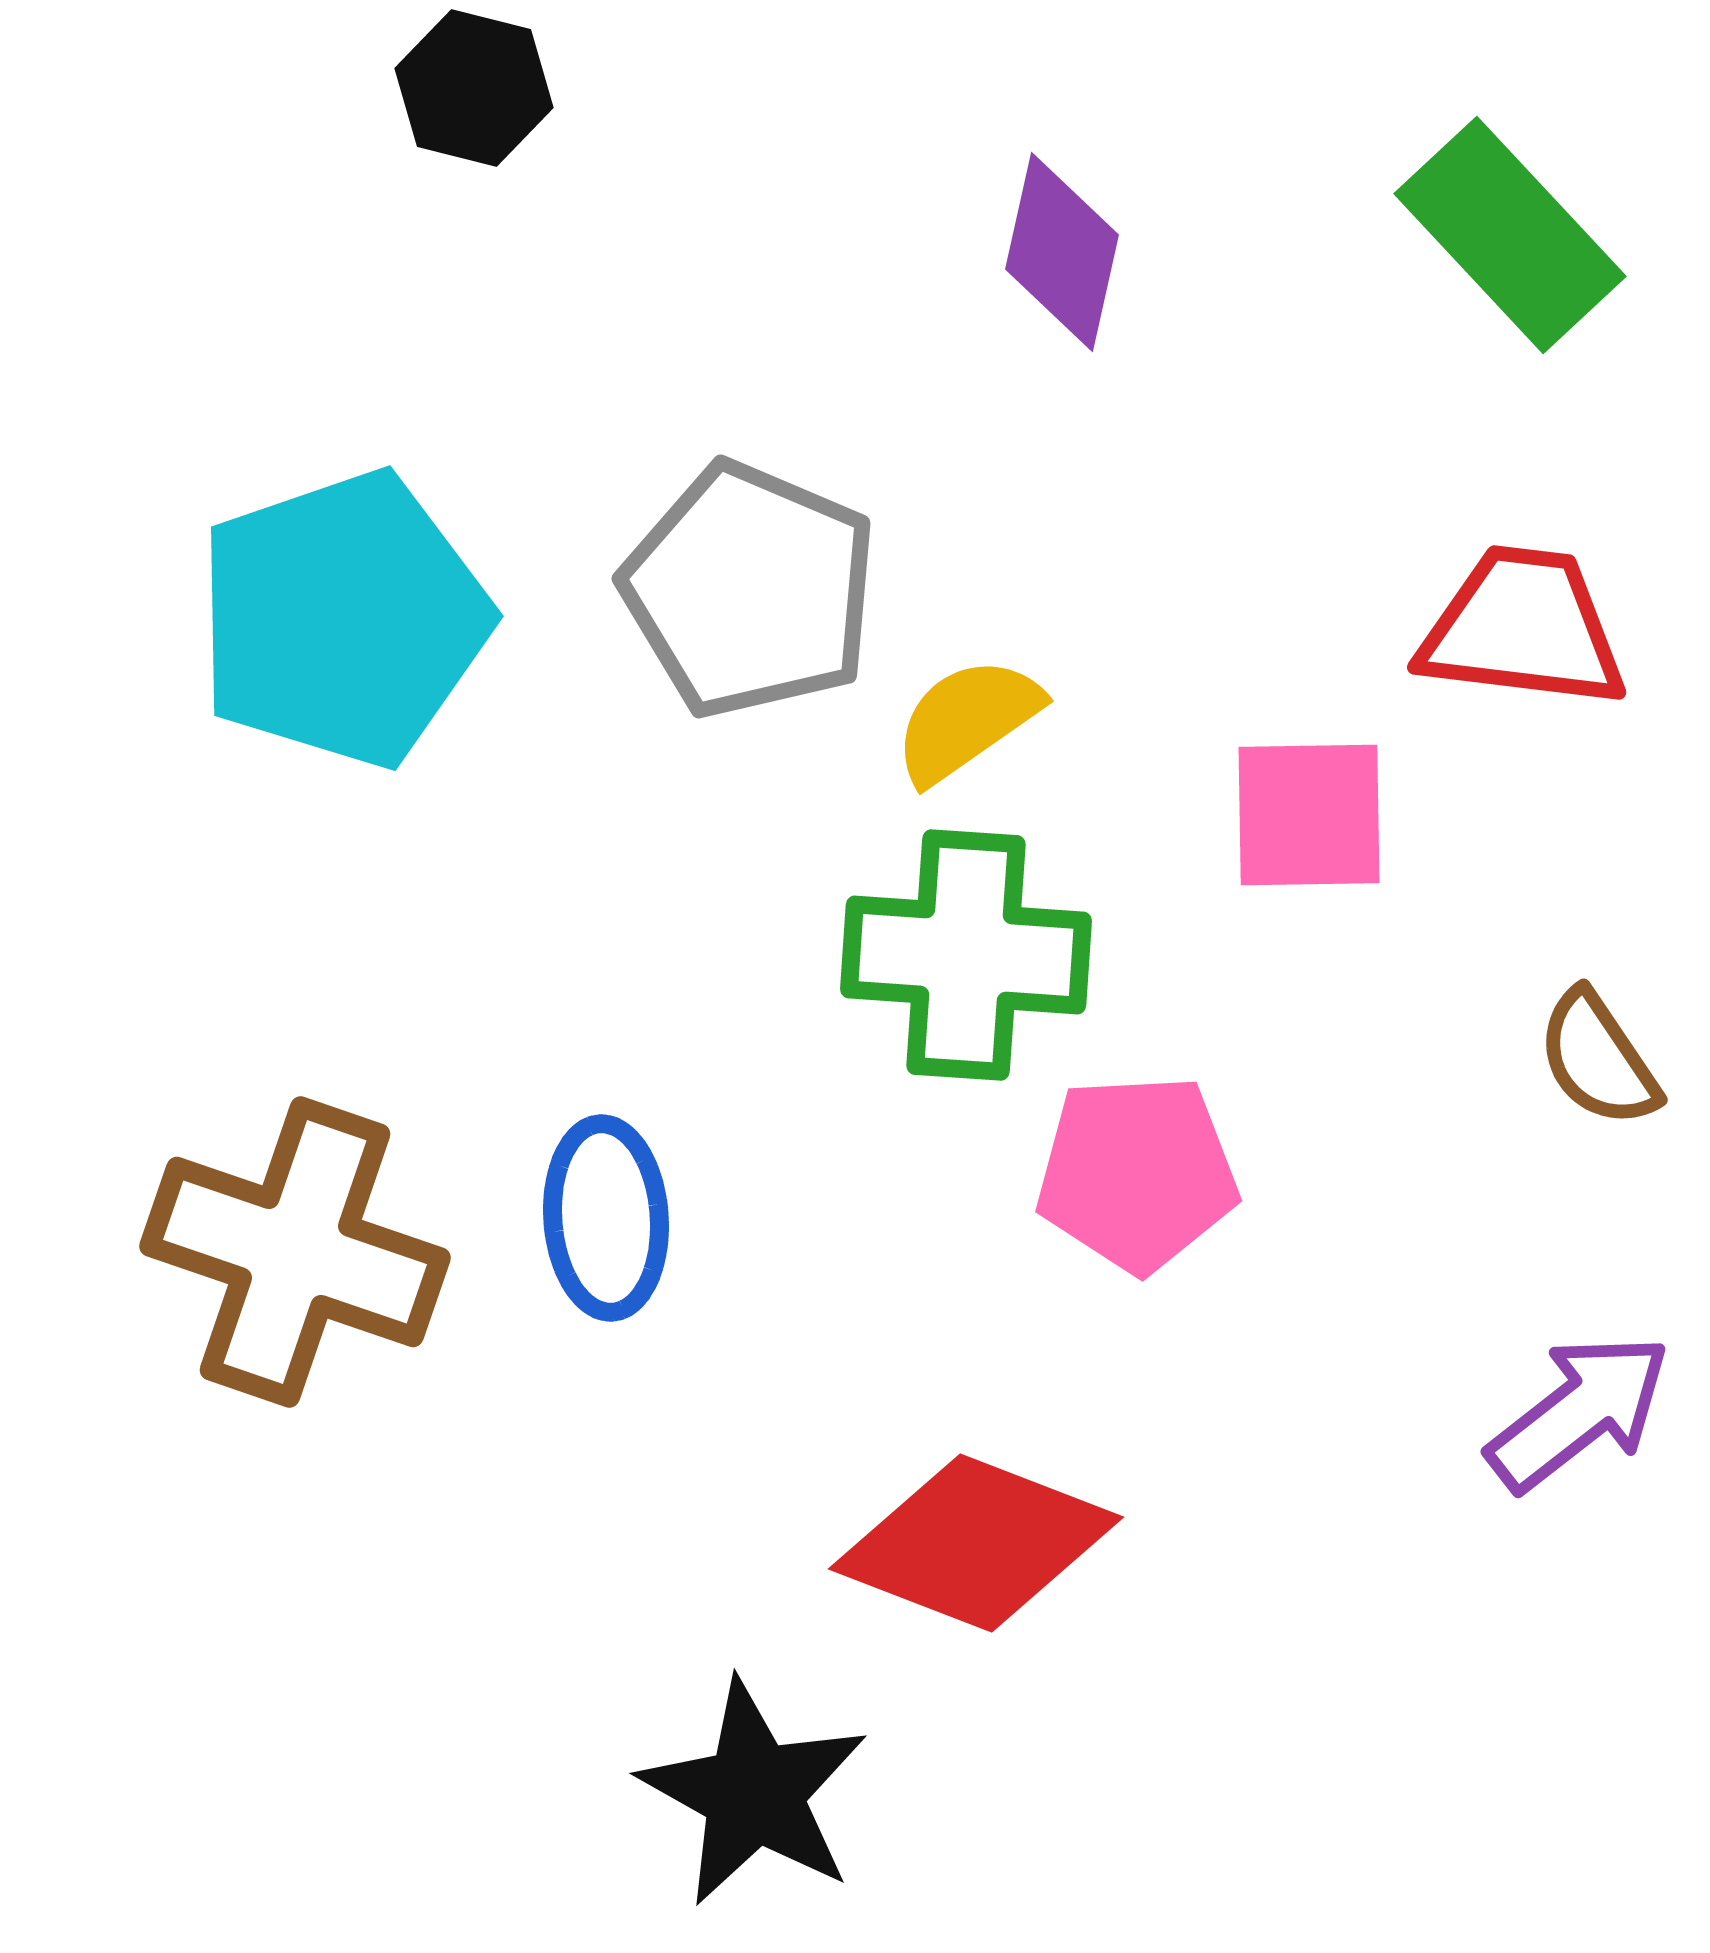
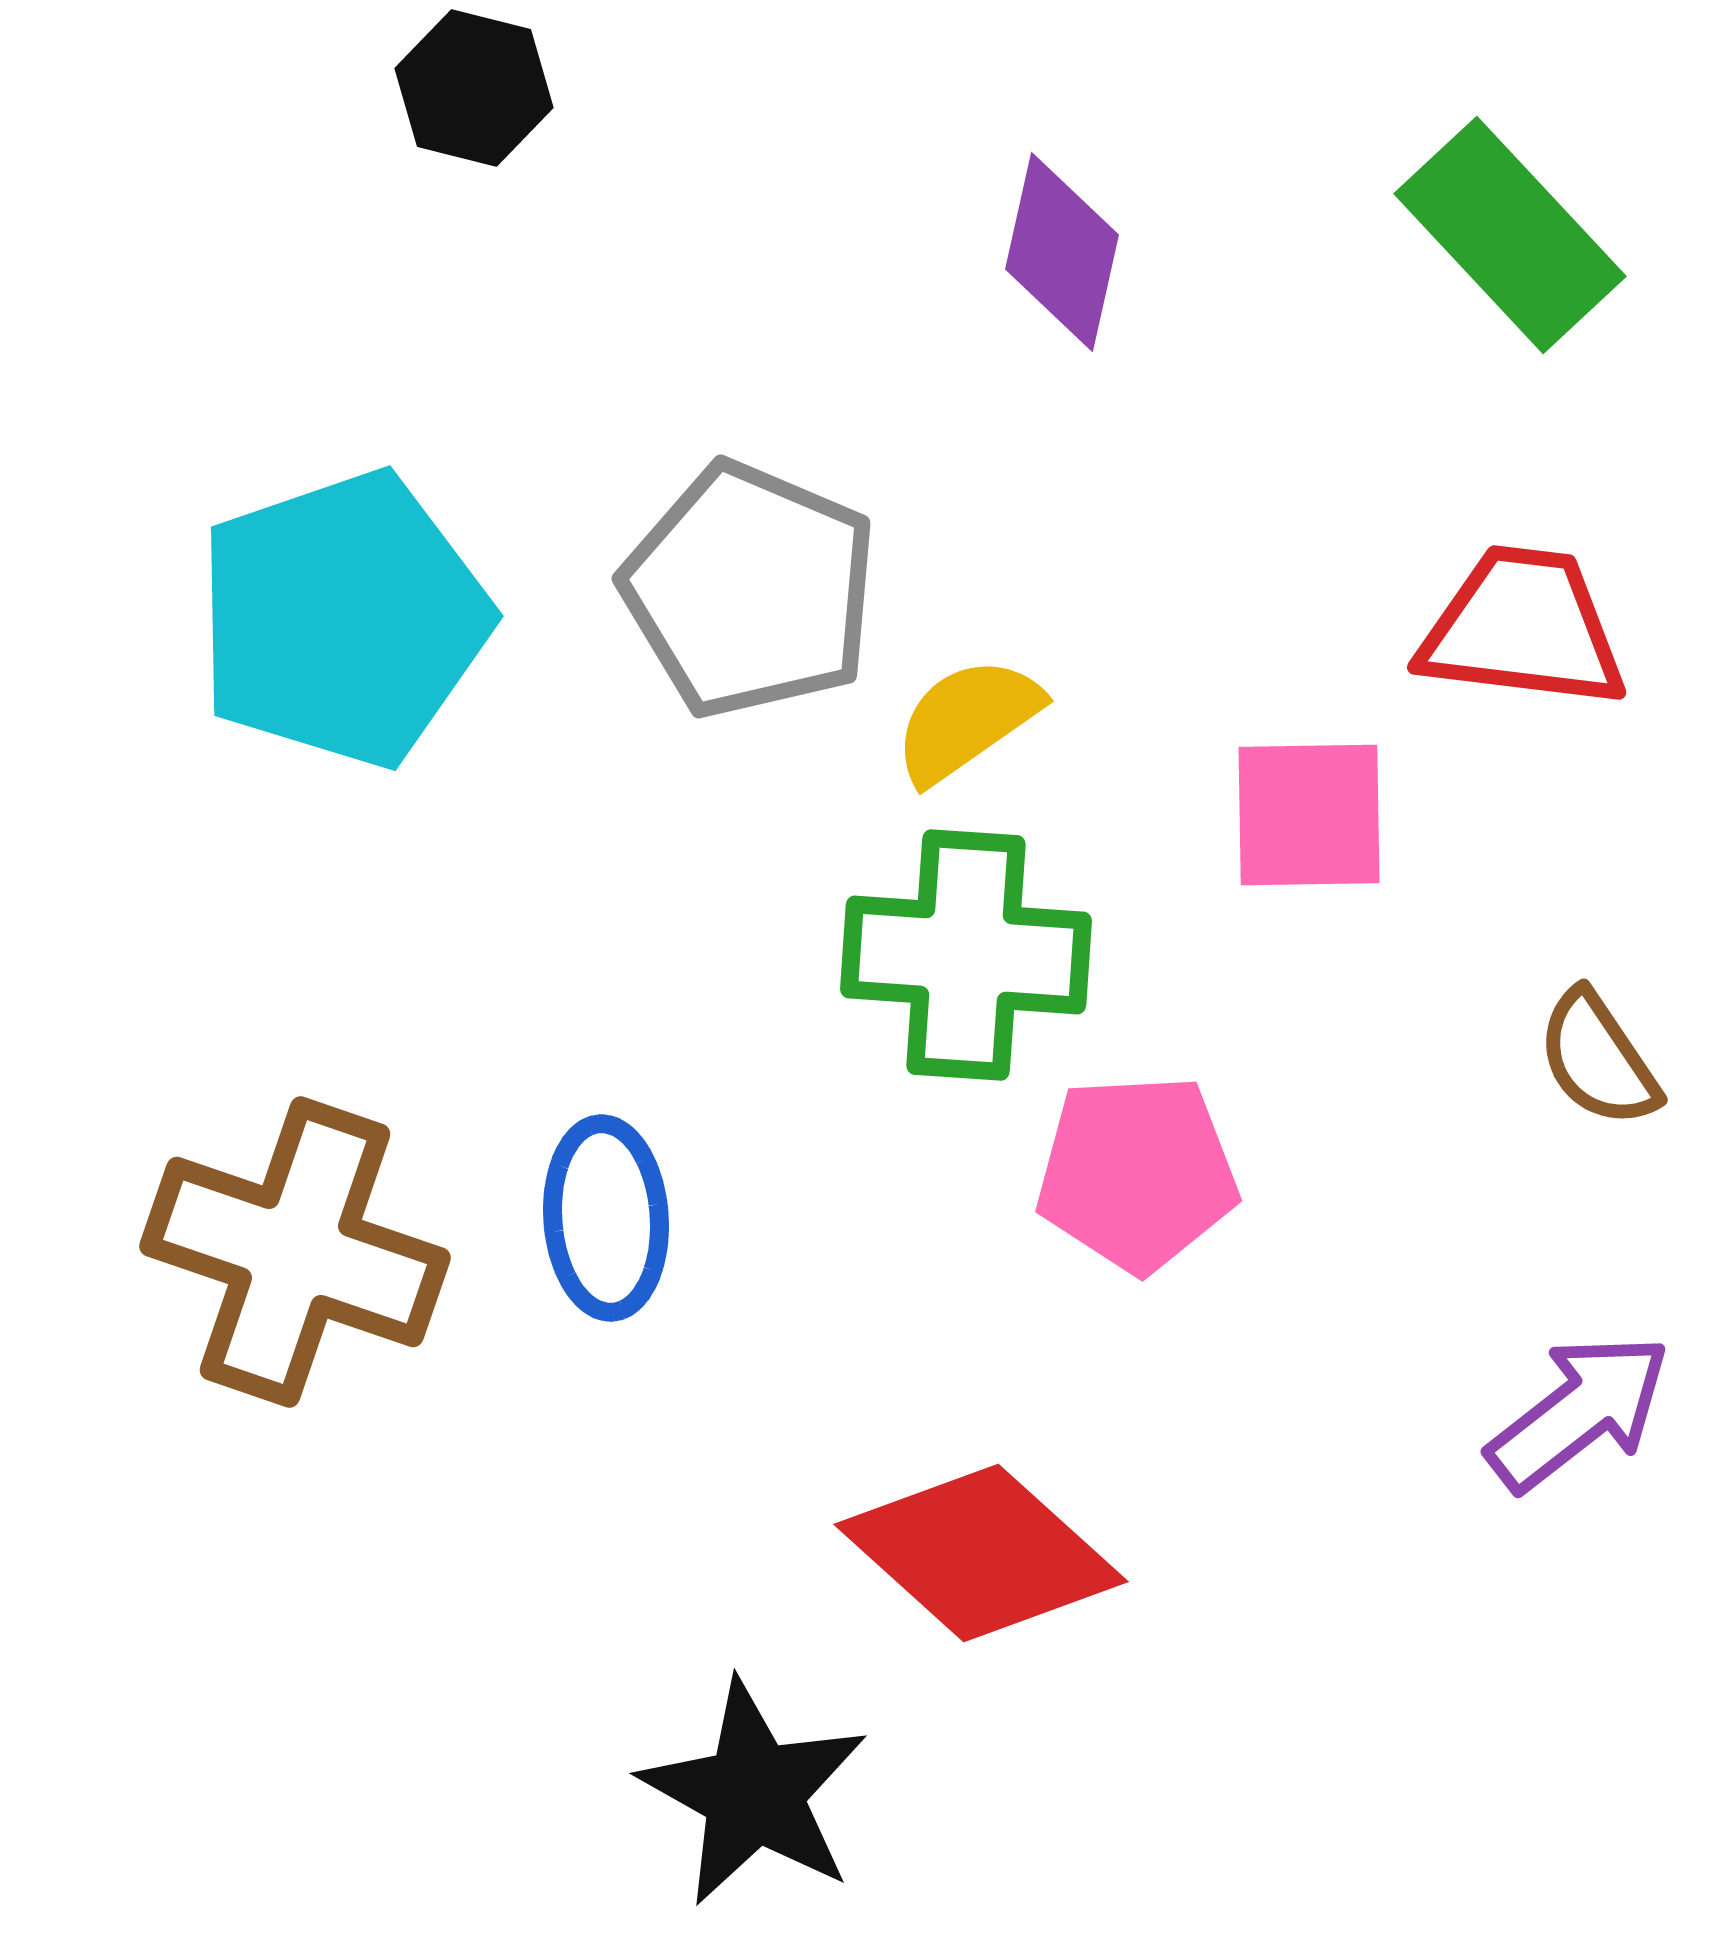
red diamond: moved 5 px right, 10 px down; rotated 21 degrees clockwise
